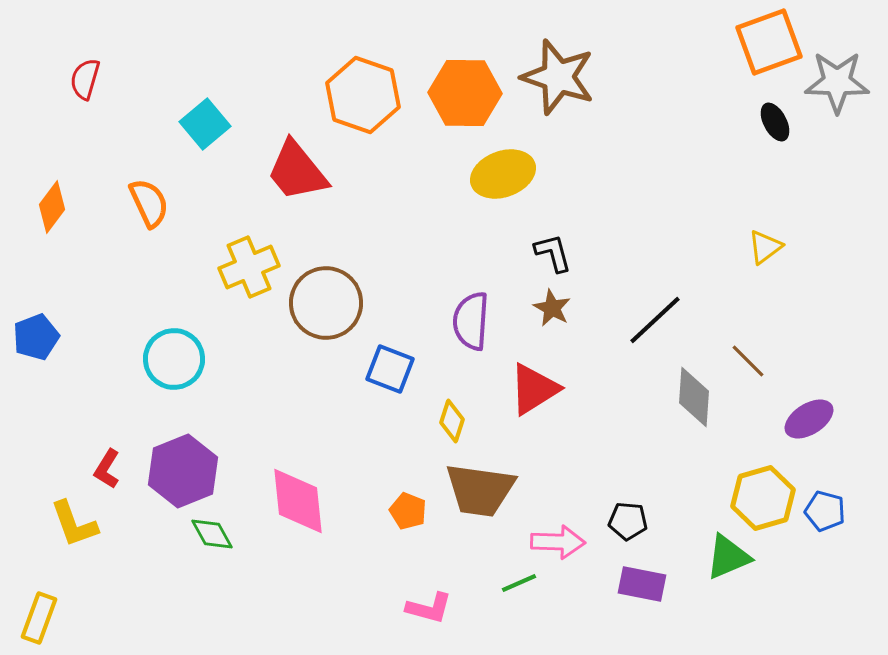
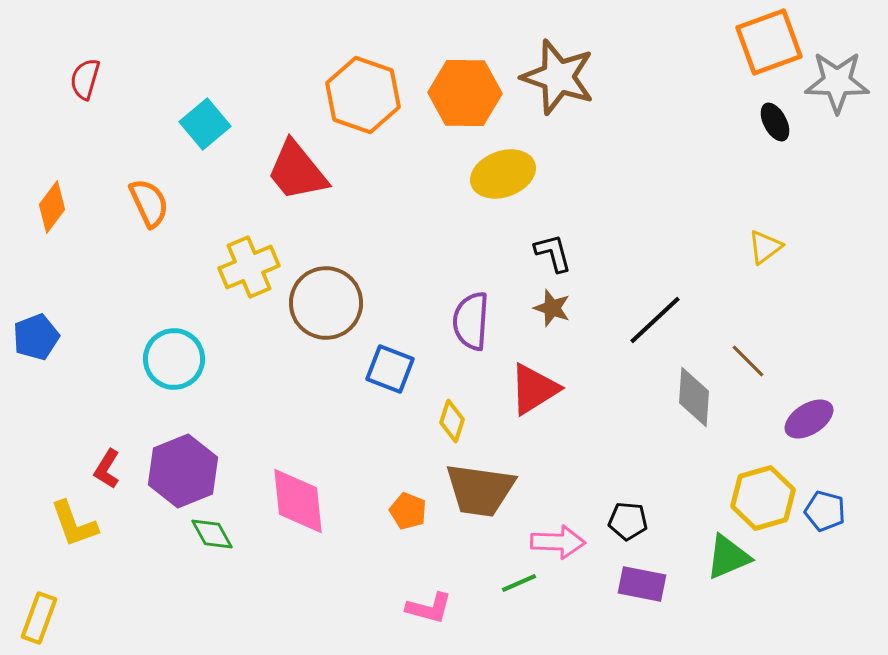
brown star at (552, 308): rotated 9 degrees counterclockwise
